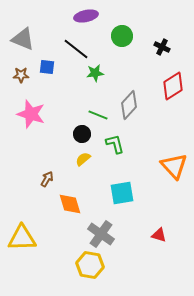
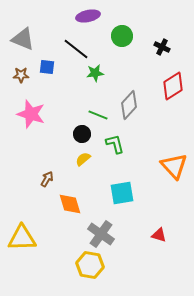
purple ellipse: moved 2 px right
